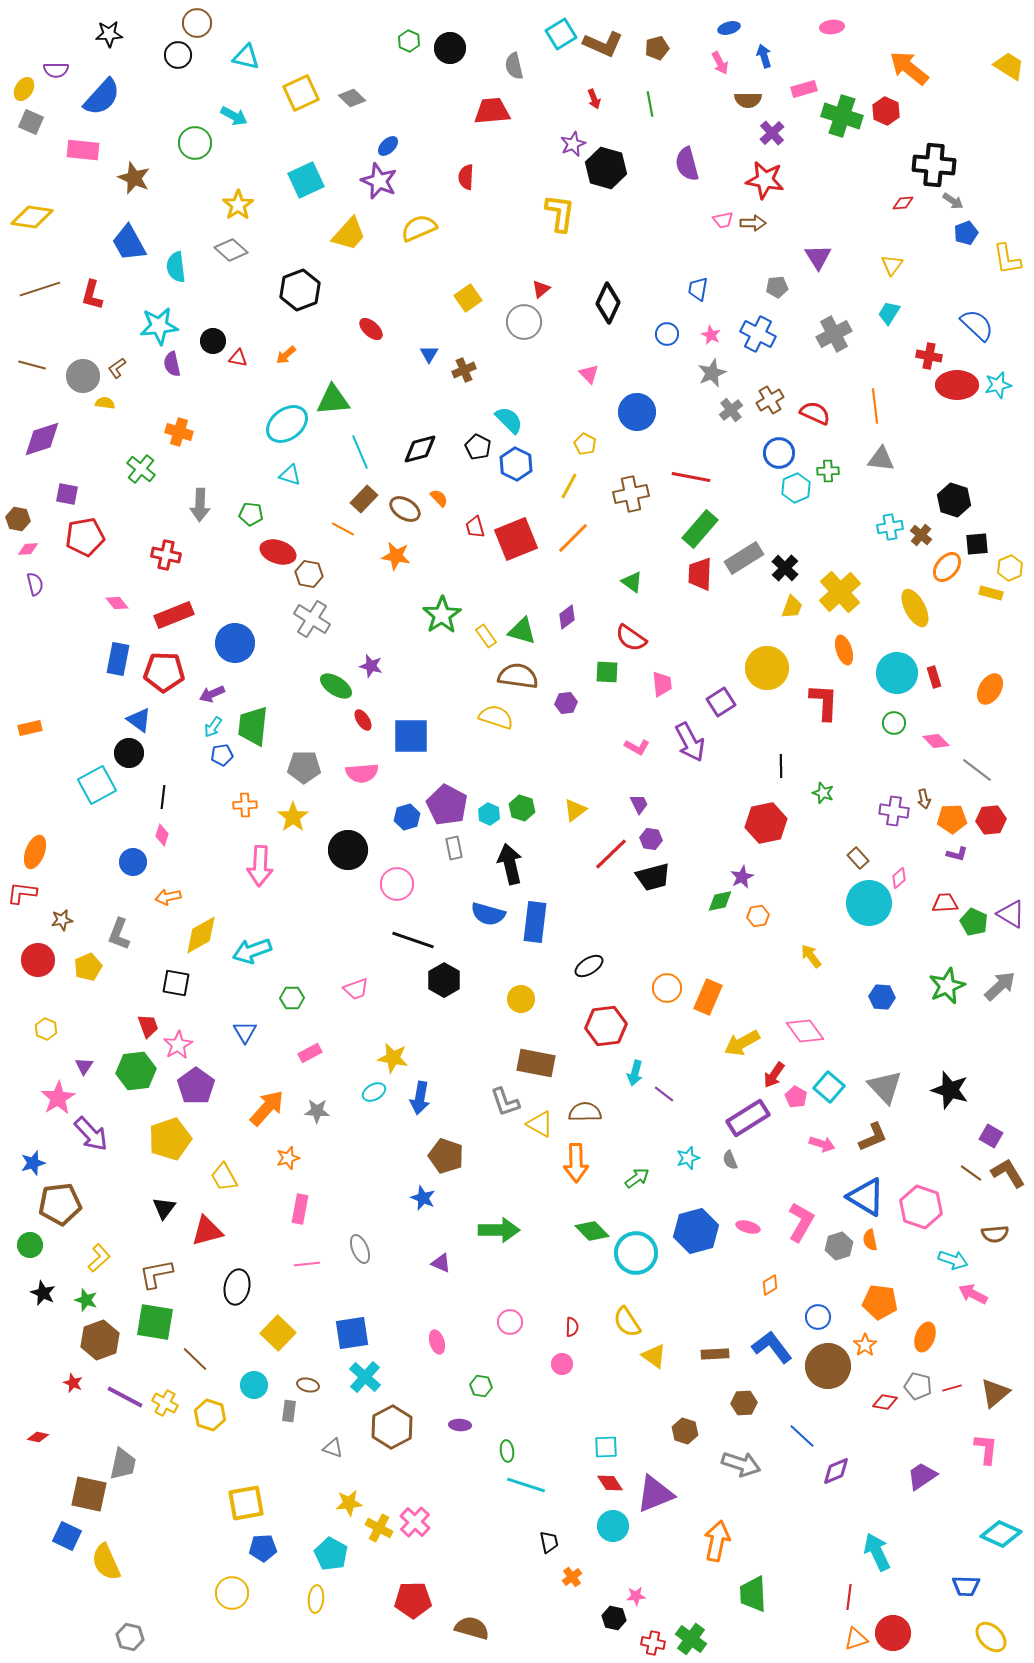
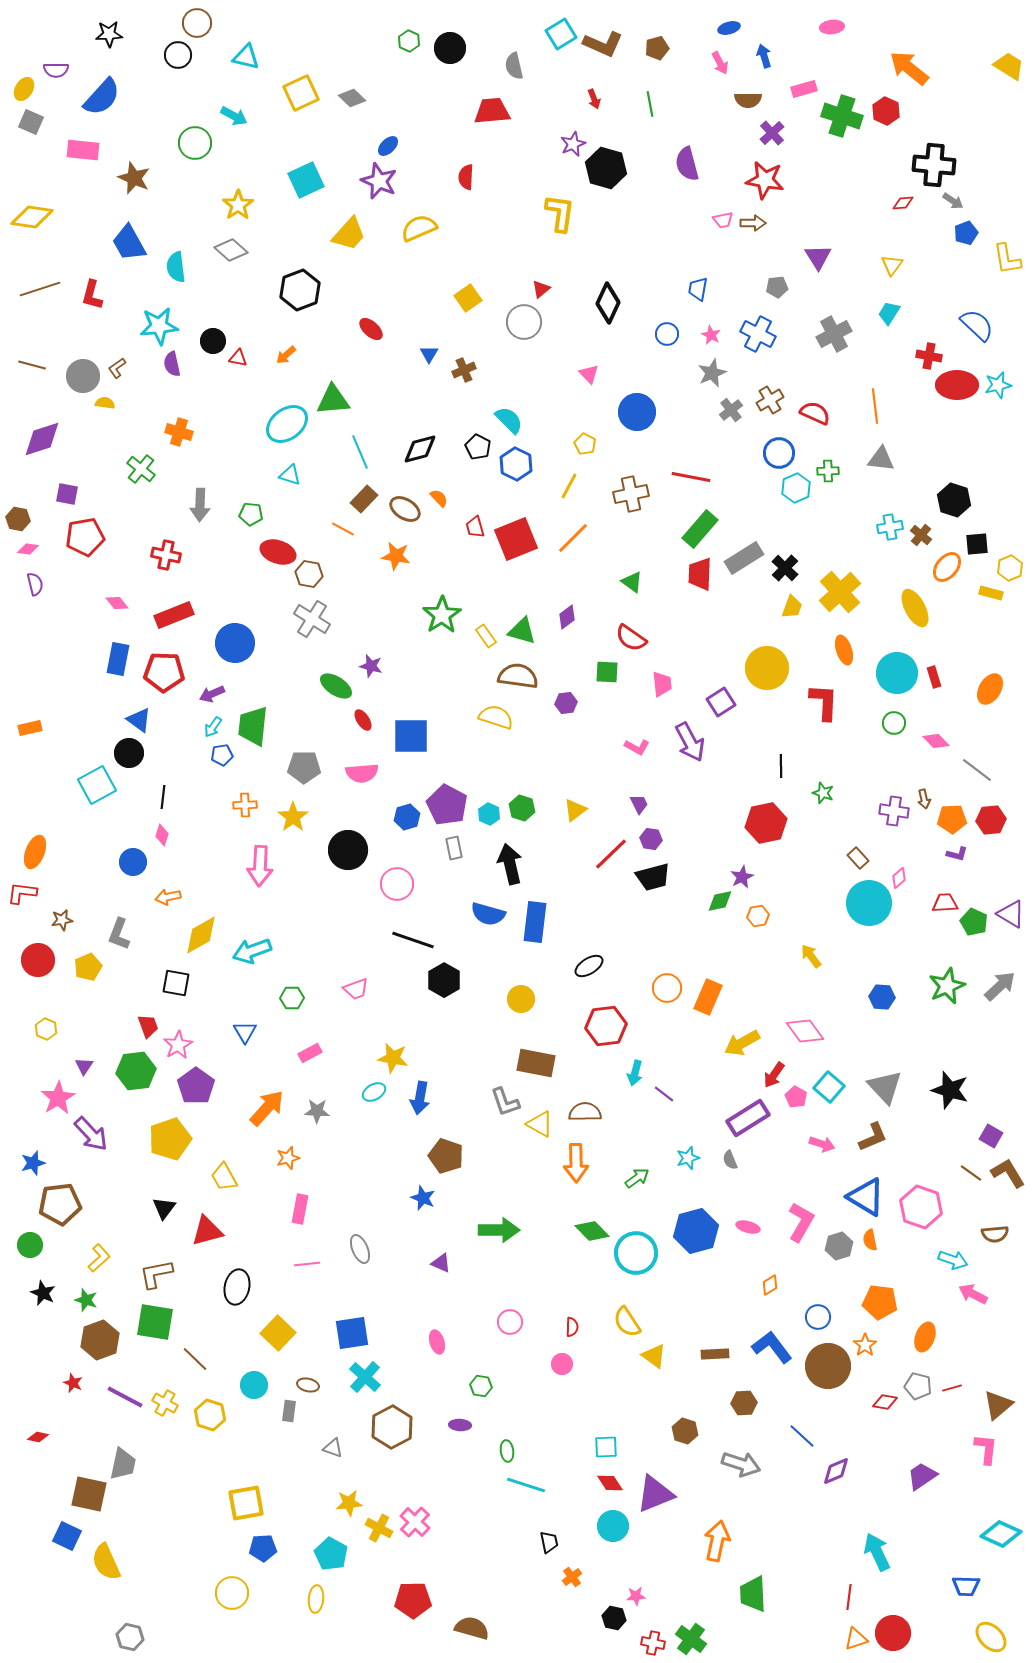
pink diamond at (28, 549): rotated 10 degrees clockwise
brown triangle at (995, 1393): moved 3 px right, 12 px down
